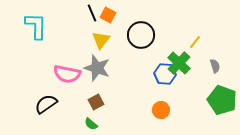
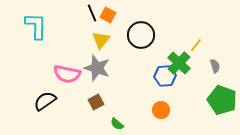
yellow line: moved 1 px right, 3 px down
blue hexagon: moved 2 px down; rotated 10 degrees counterclockwise
black semicircle: moved 1 px left, 3 px up
green semicircle: moved 26 px right
